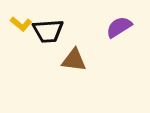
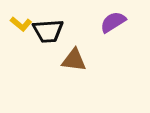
purple semicircle: moved 6 px left, 5 px up
